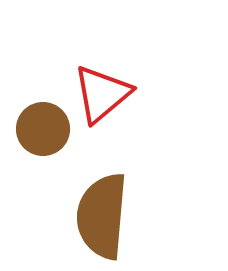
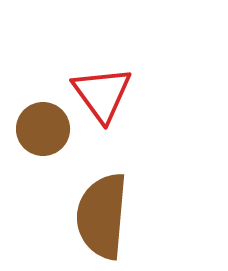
red triangle: rotated 26 degrees counterclockwise
